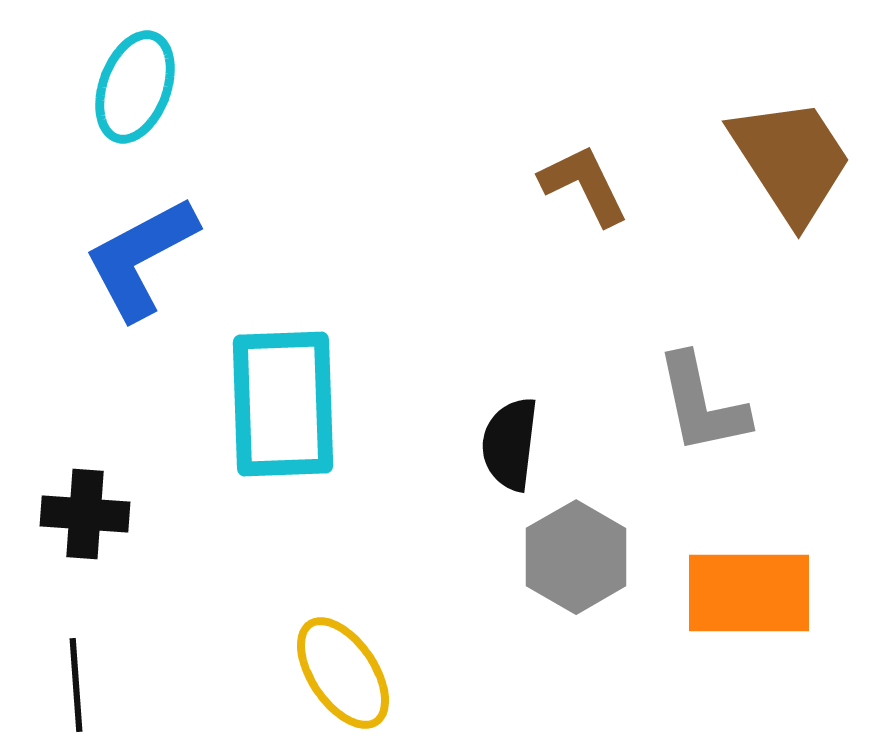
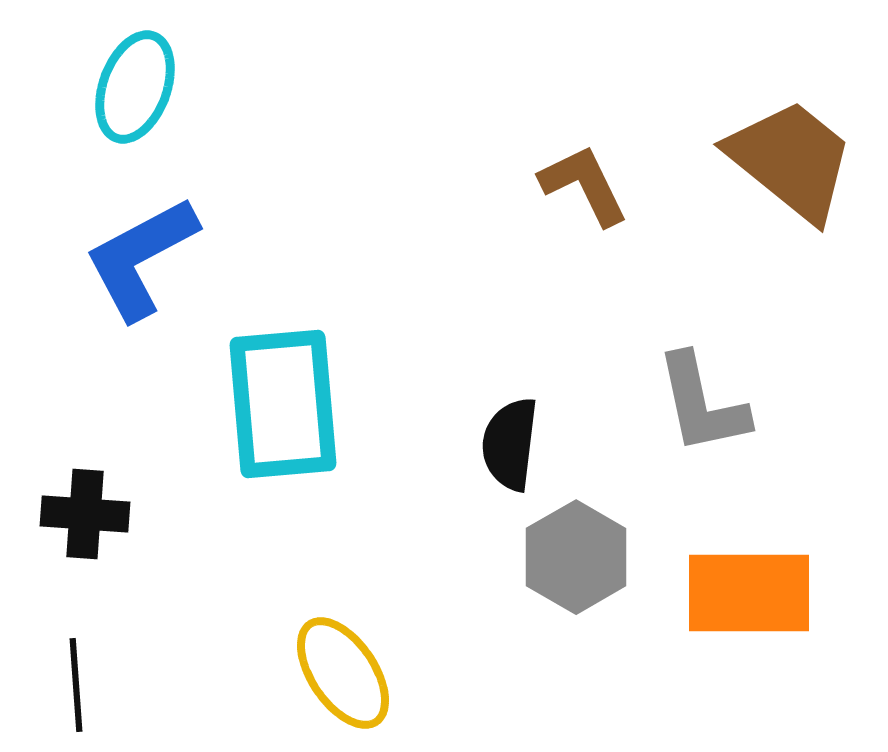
brown trapezoid: rotated 18 degrees counterclockwise
cyan rectangle: rotated 3 degrees counterclockwise
